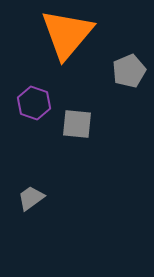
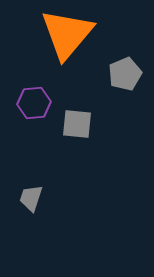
gray pentagon: moved 4 px left, 3 px down
purple hexagon: rotated 24 degrees counterclockwise
gray trapezoid: rotated 36 degrees counterclockwise
